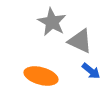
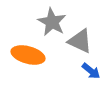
orange ellipse: moved 13 px left, 21 px up
